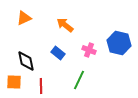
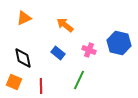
black diamond: moved 3 px left, 3 px up
orange square: rotated 21 degrees clockwise
